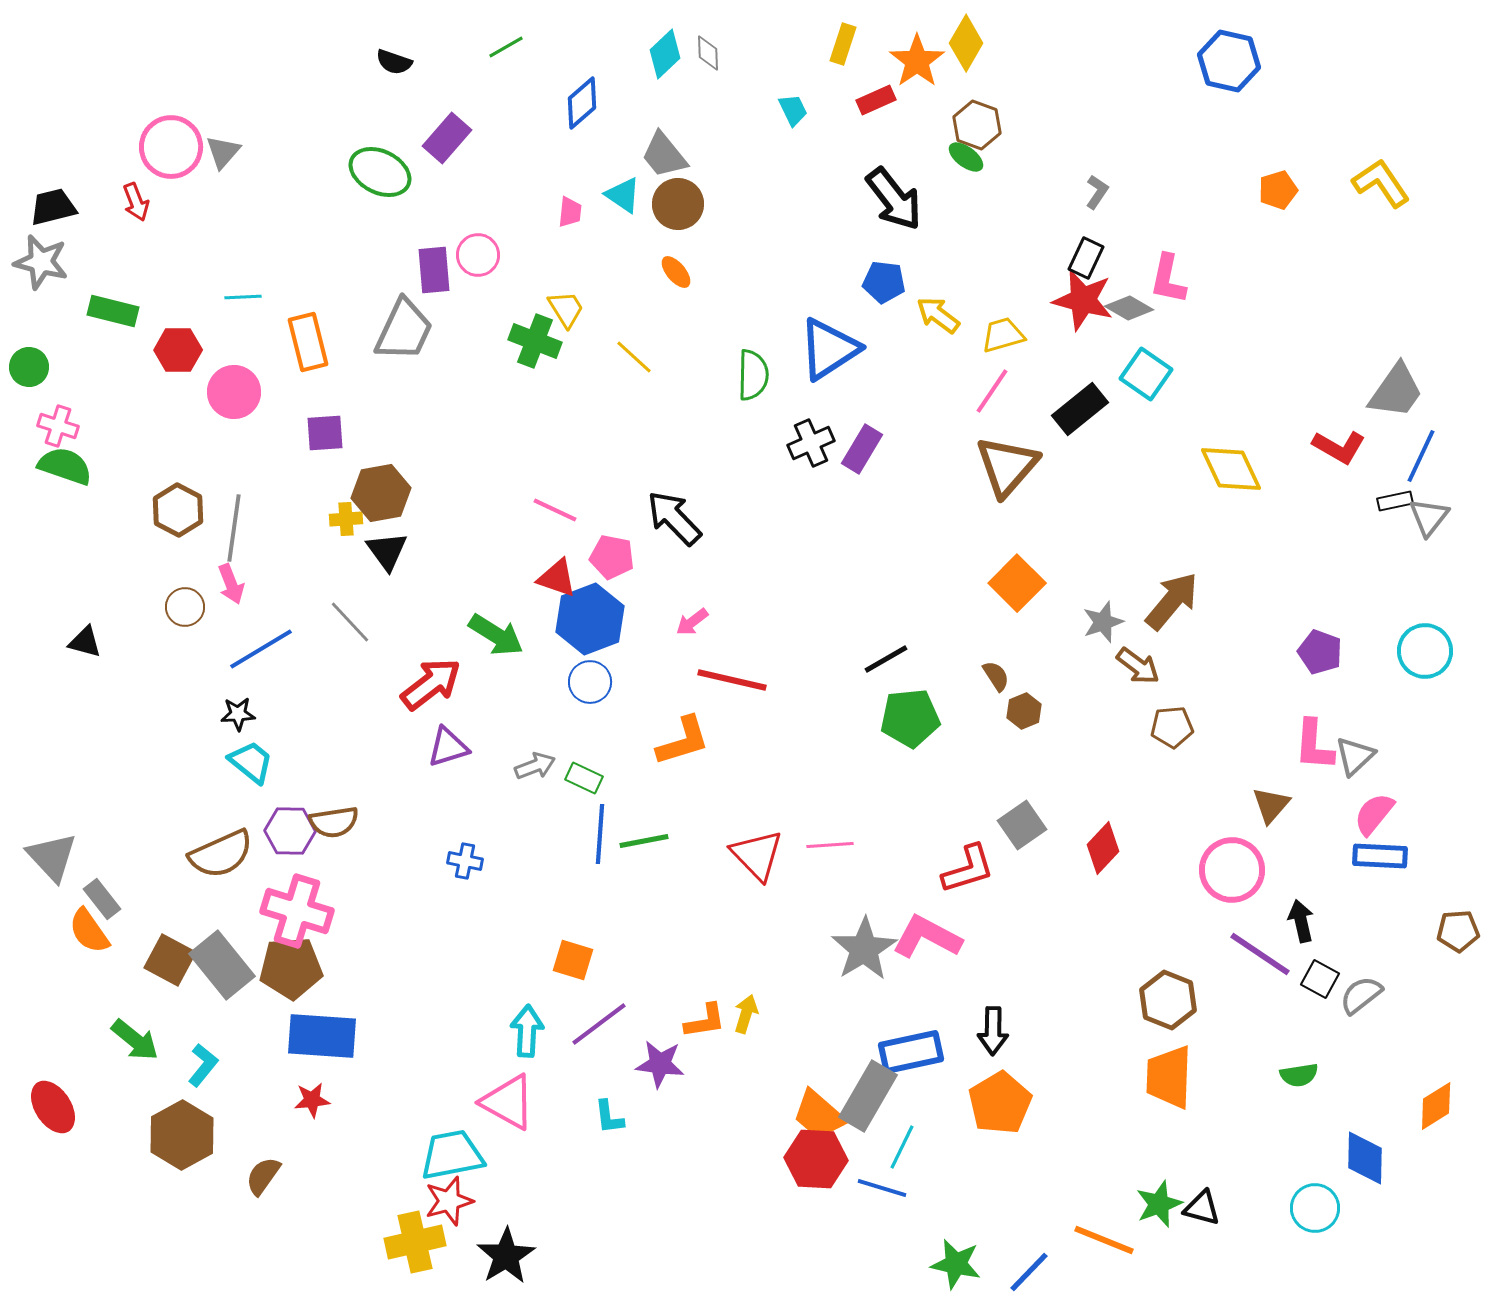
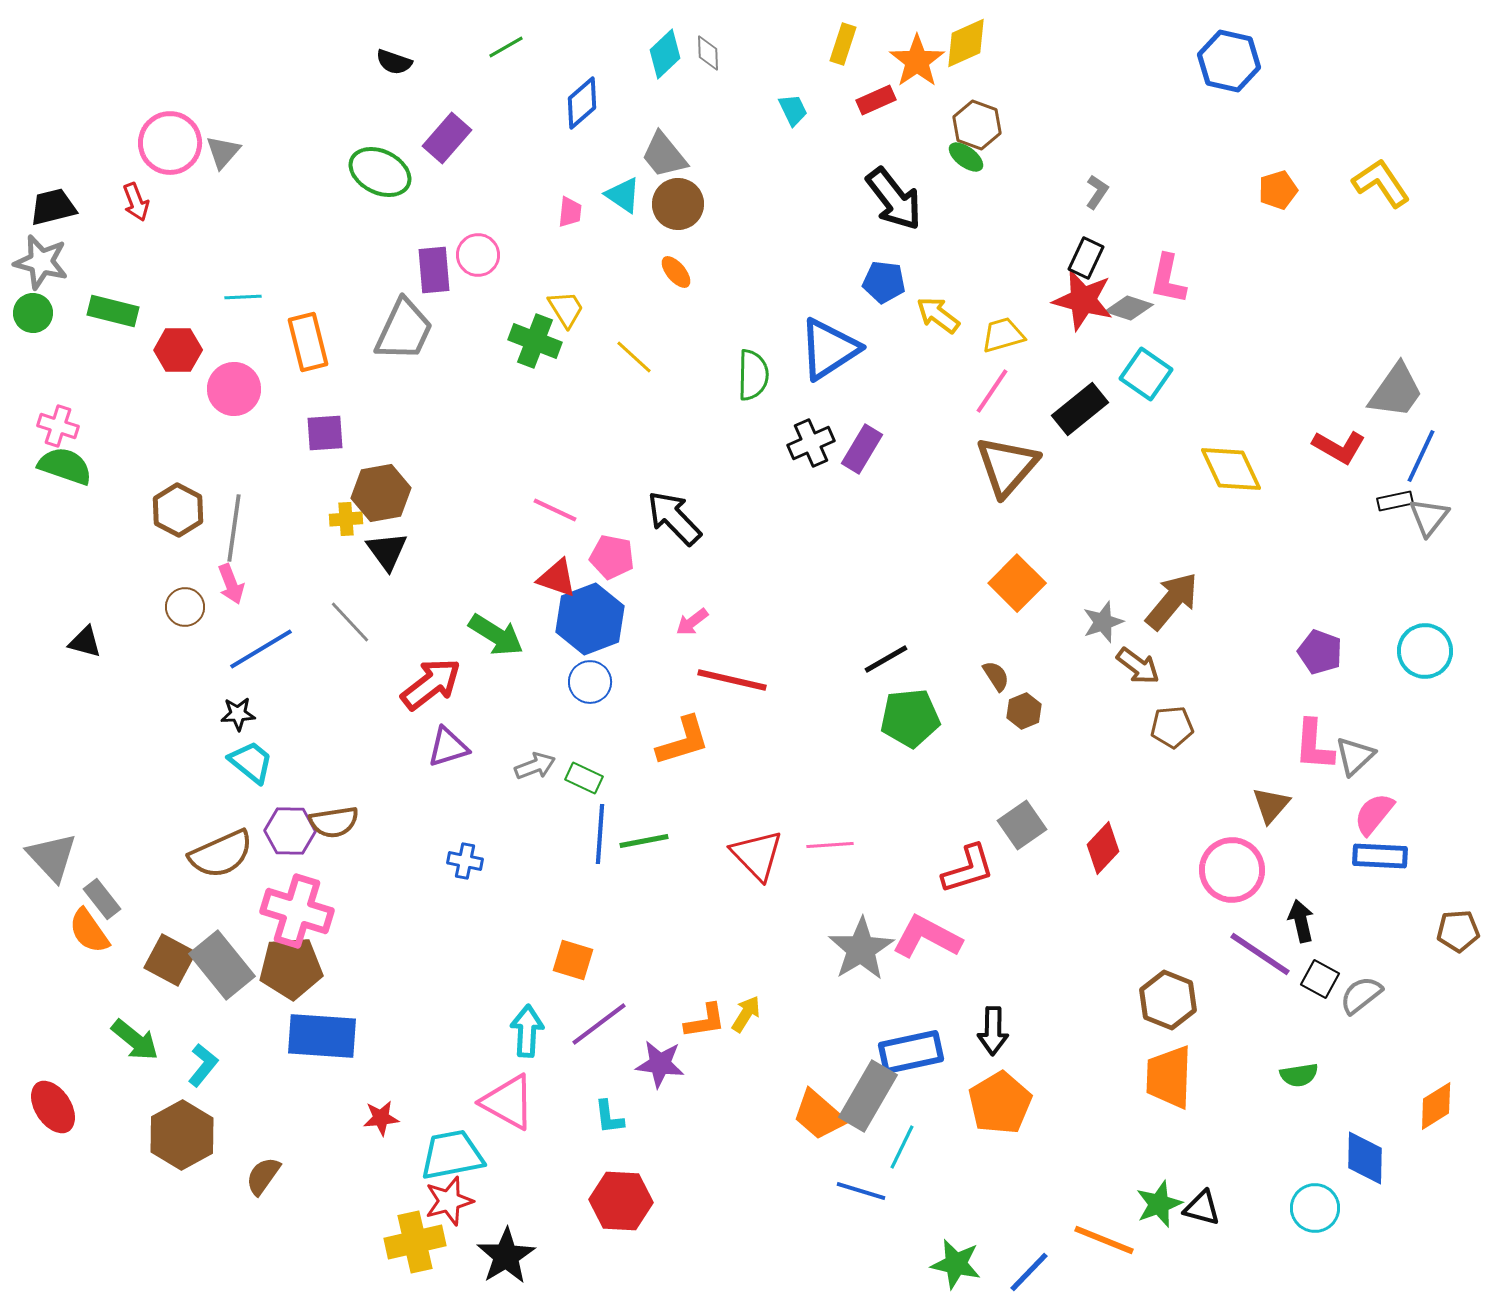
yellow diamond at (966, 43): rotated 36 degrees clockwise
pink circle at (171, 147): moved 1 px left, 4 px up
gray diamond at (1129, 308): rotated 12 degrees counterclockwise
green circle at (29, 367): moved 4 px right, 54 px up
pink circle at (234, 392): moved 3 px up
gray star at (864, 949): moved 3 px left
yellow arrow at (746, 1014): rotated 15 degrees clockwise
red star at (312, 1100): moved 69 px right, 18 px down
red hexagon at (816, 1159): moved 195 px left, 42 px down
blue line at (882, 1188): moved 21 px left, 3 px down
